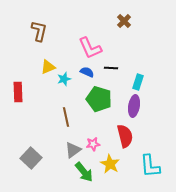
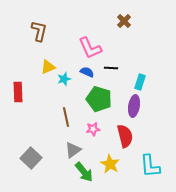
cyan rectangle: moved 2 px right
pink star: moved 15 px up
